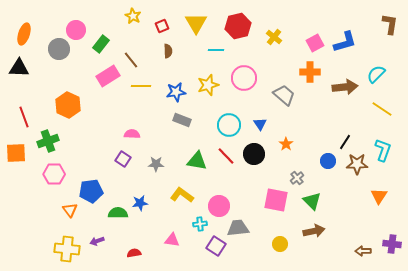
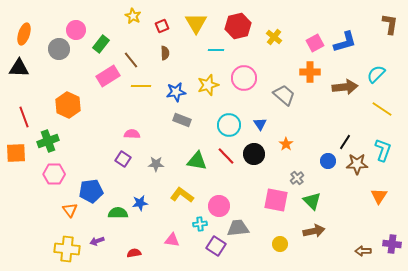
brown semicircle at (168, 51): moved 3 px left, 2 px down
